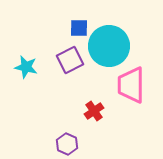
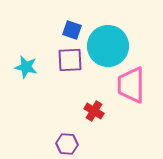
blue square: moved 7 px left, 2 px down; rotated 18 degrees clockwise
cyan circle: moved 1 px left
purple square: rotated 24 degrees clockwise
red cross: rotated 24 degrees counterclockwise
purple hexagon: rotated 20 degrees counterclockwise
